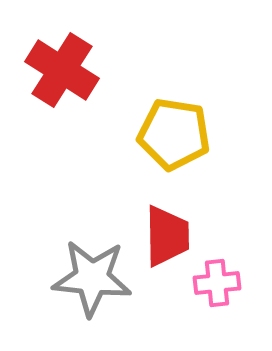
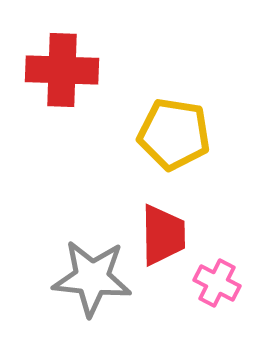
red cross: rotated 30 degrees counterclockwise
red trapezoid: moved 4 px left, 1 px up
pink cross: rotated 33 degrees clockwise
